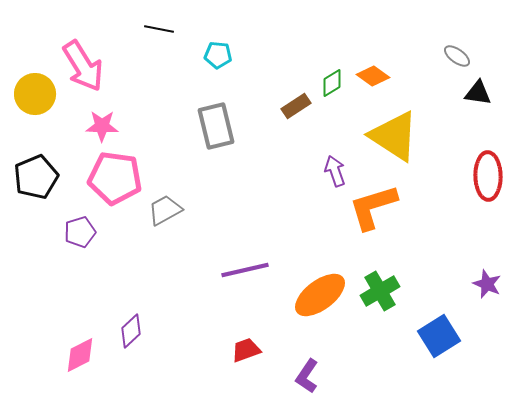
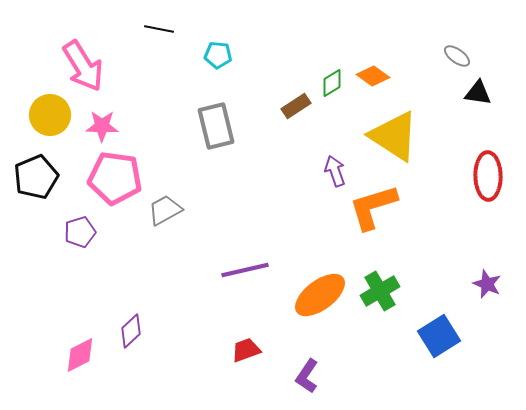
yellow circle: moved 15 px right, 21 px down
